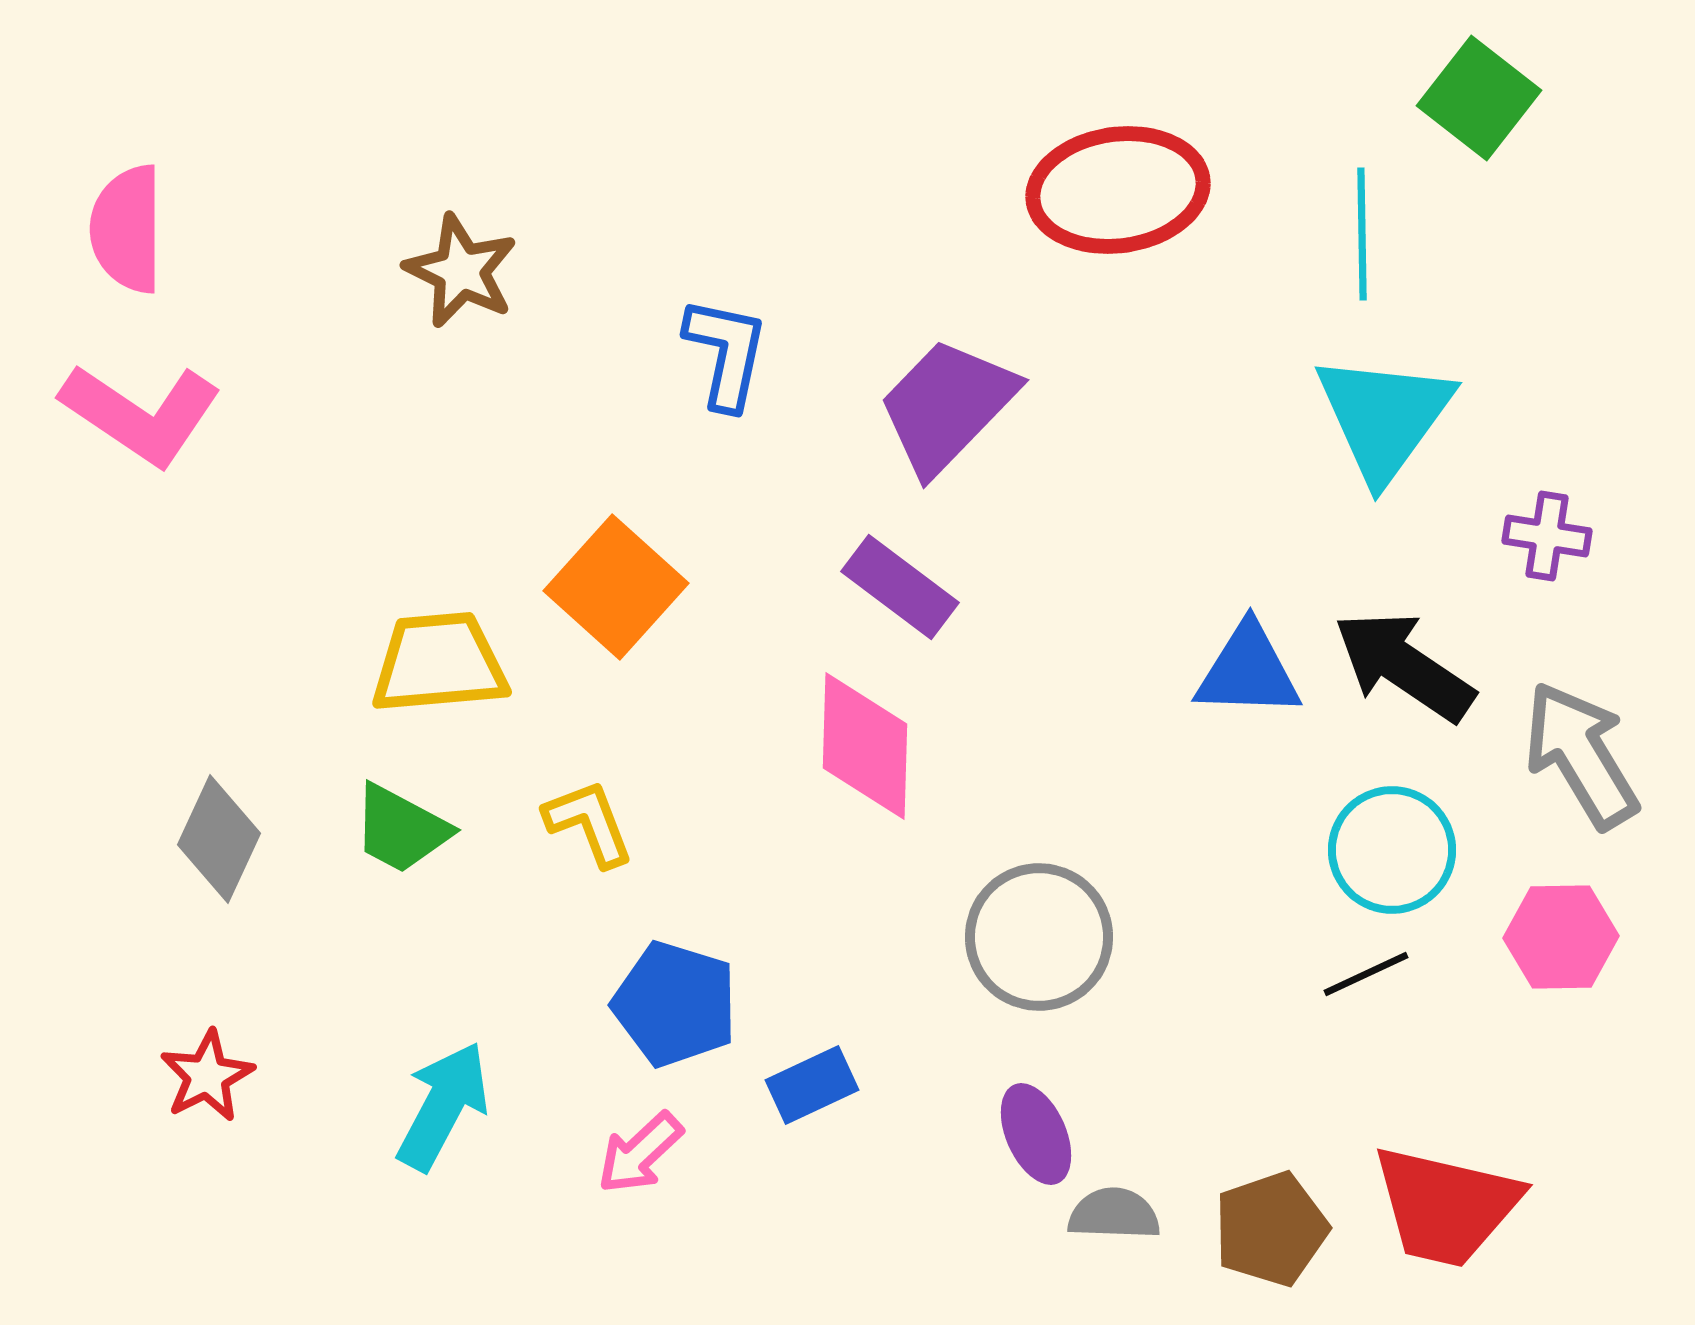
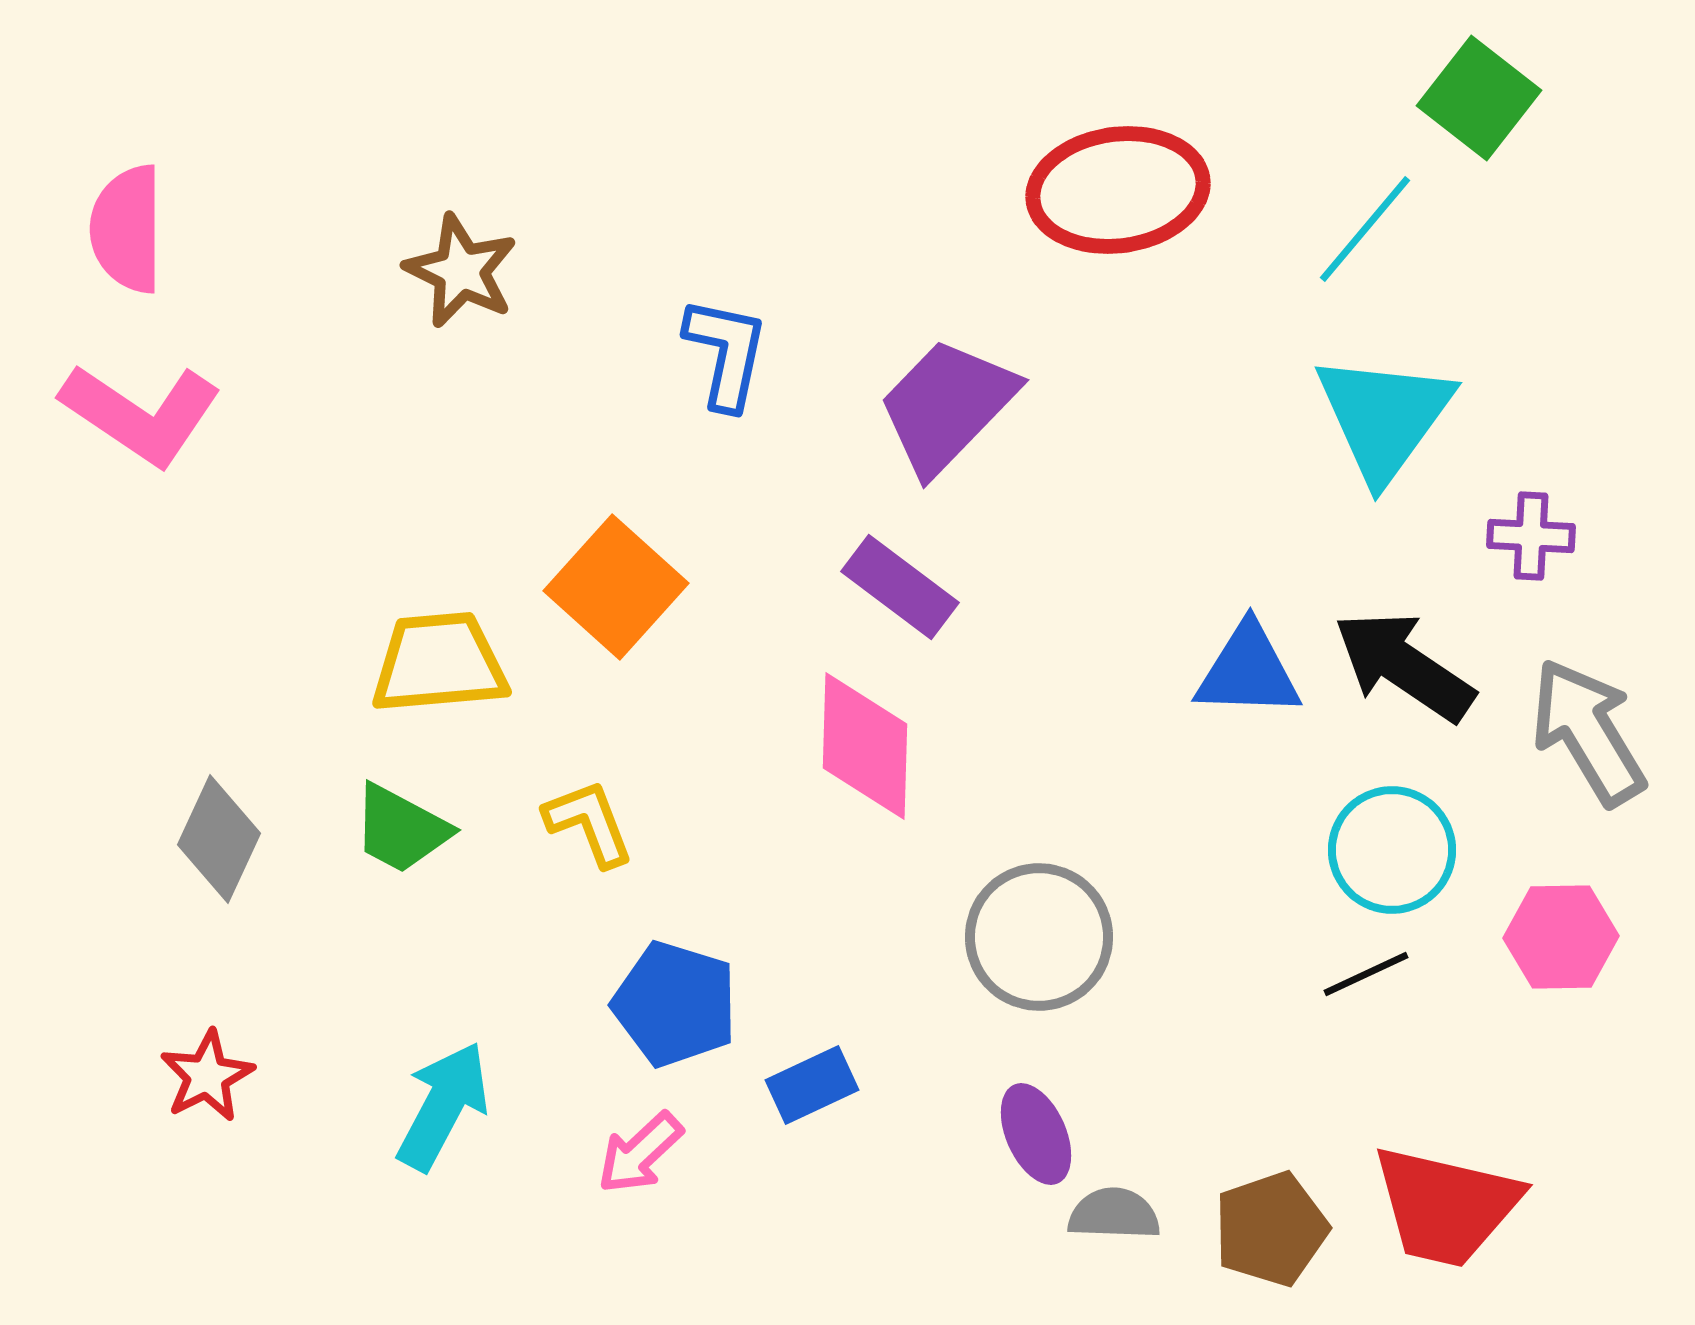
cyan line: moved 3 px right, 5 px up; rotated 41 degrees clockwise
purple cross: moved 16 px left; rotated 6 degrees counterclockwise
gray arrow: moved 7 px right, 23 px up
